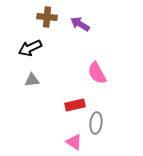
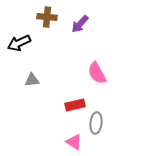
purple arrow: rotated 78 degrees counterclockwise
black arrow: moved 11 px left, 5 px up
